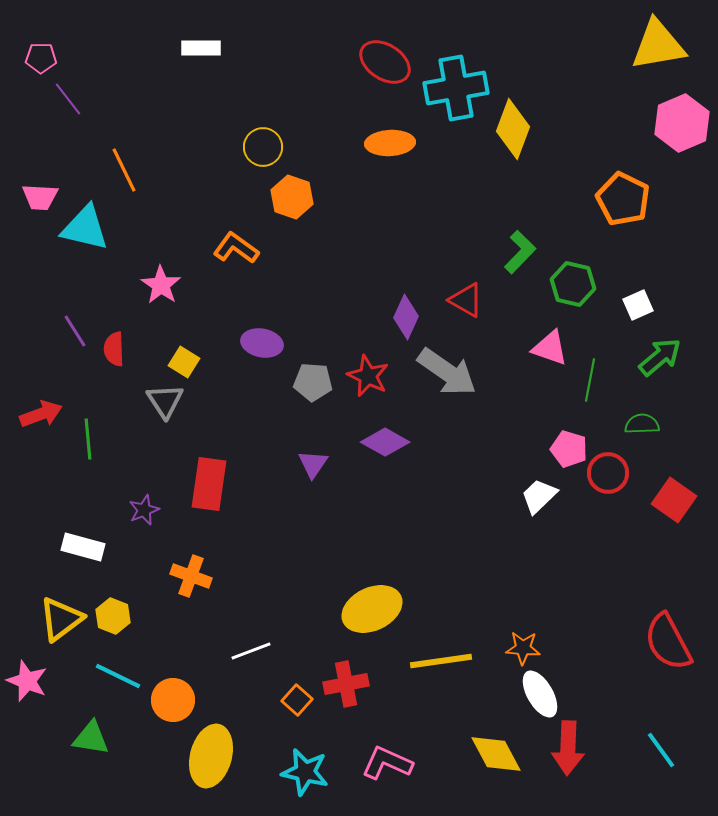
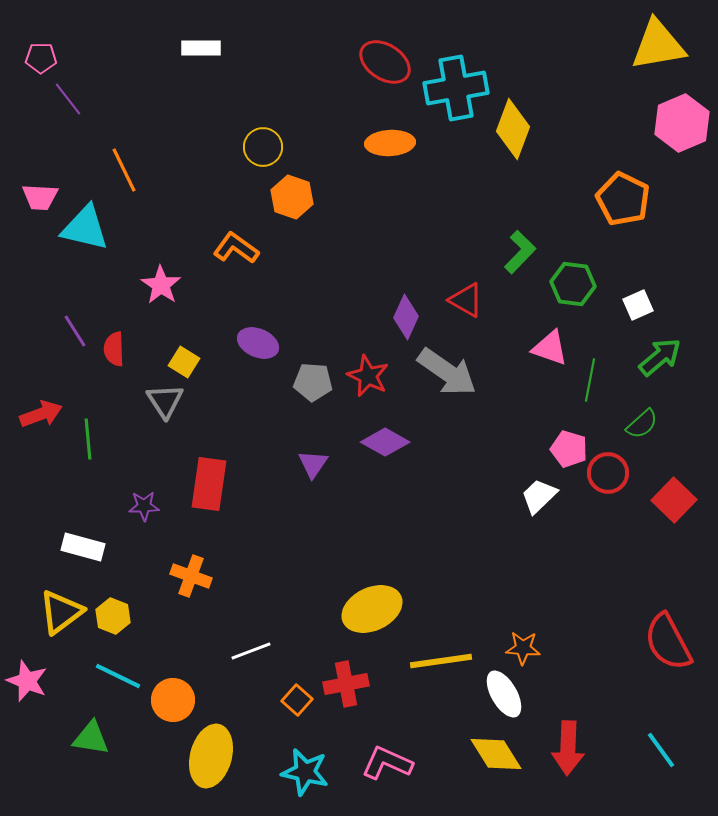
green hexagon at (573, 284): rotated 6 degrees counterclockwise
purple ellipse at (262, 343): moved 4 px left; rotated 12 degrees clockwise
green semicircle at (642, 424): rotated 140 degrees clockwise
red square at (674, 500): rotated 9 degrees clockwise
purple star at (144, 510): moved 4 px up; rotated 20 degrees clockwise
yellow triangle at (61, 619): moved 7 px up
white ellipse at (540, 694): moved 36 px left
yellow diamond at (496, 754): rotated 4 degrees counterclockwise
